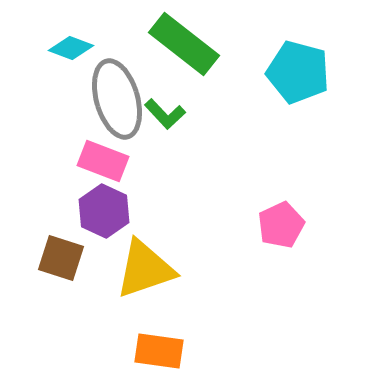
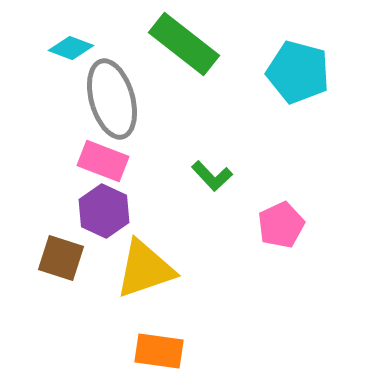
gray ellipse: moved 5 px left
green L-shape: moved 47 px right, 62 px down
